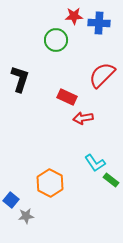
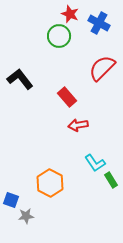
red star: moved 4 px left, 2 px up; rotated 24 degrees clockwise
blue cross: rotated 25 degrees clockwise
green circle: moved 3 px right, 4 px up
red semicircle: moved 7 px up
black L-shape: rotated 56 degrees counterclockwise
red rectangle: rotated 24 degrees clockwise
red arrow: moved 5 px left, 7 px down
green rectangle: rotated 21 degrees clockwise
blue square: rotated 21 degrees counterclockwise
